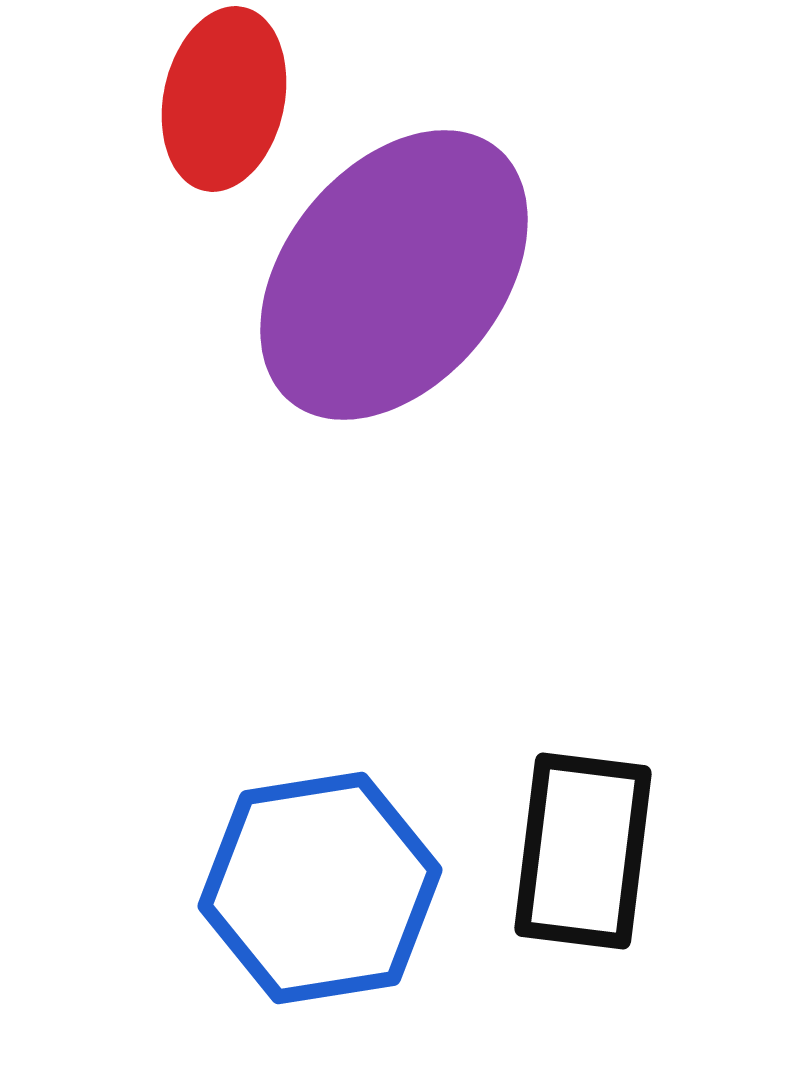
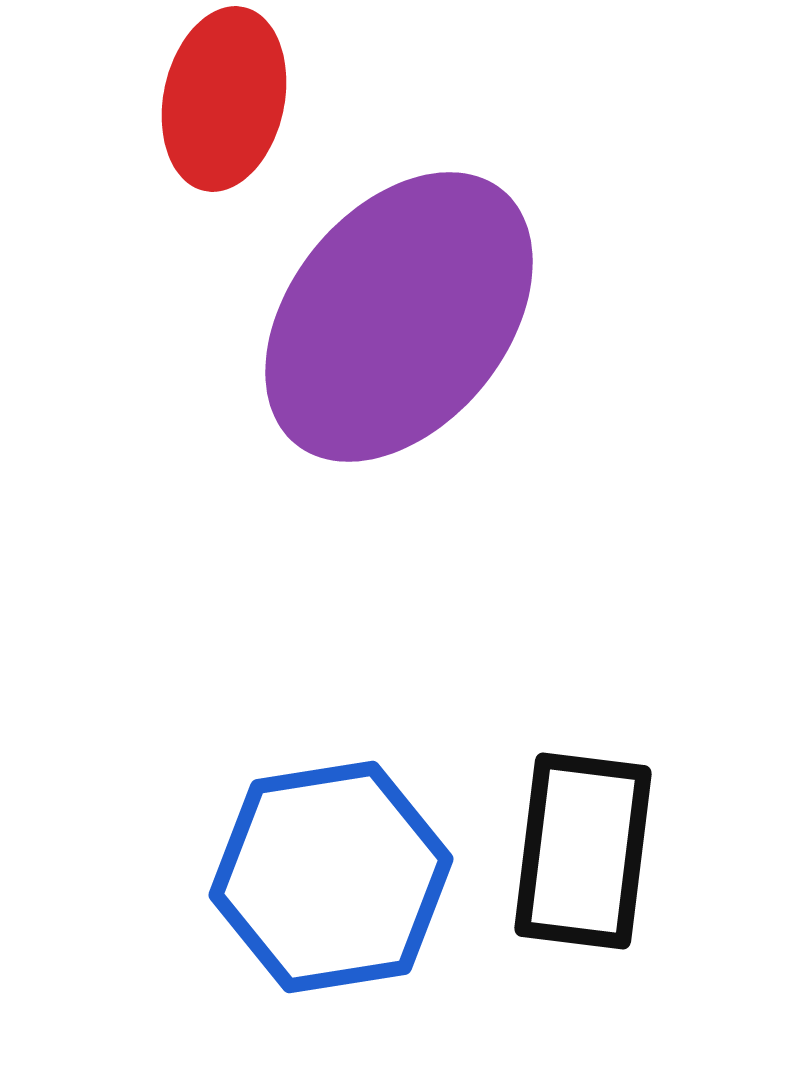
purple ellipse: moved 5 px right, 42 px down
blue hexagon: moved 11 px right, 11 px up
